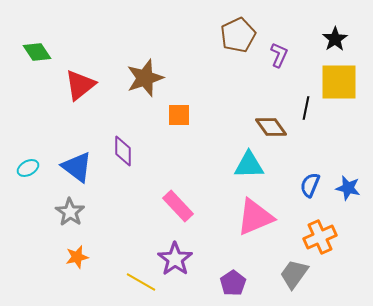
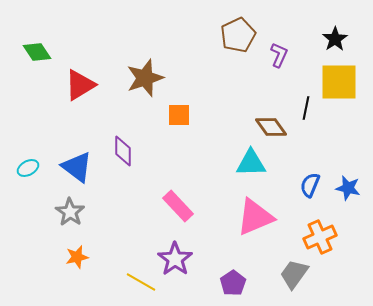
red triangle: rotated 8 degrees clockwise
cyan triangle: moved 2 px right, 2 px up
